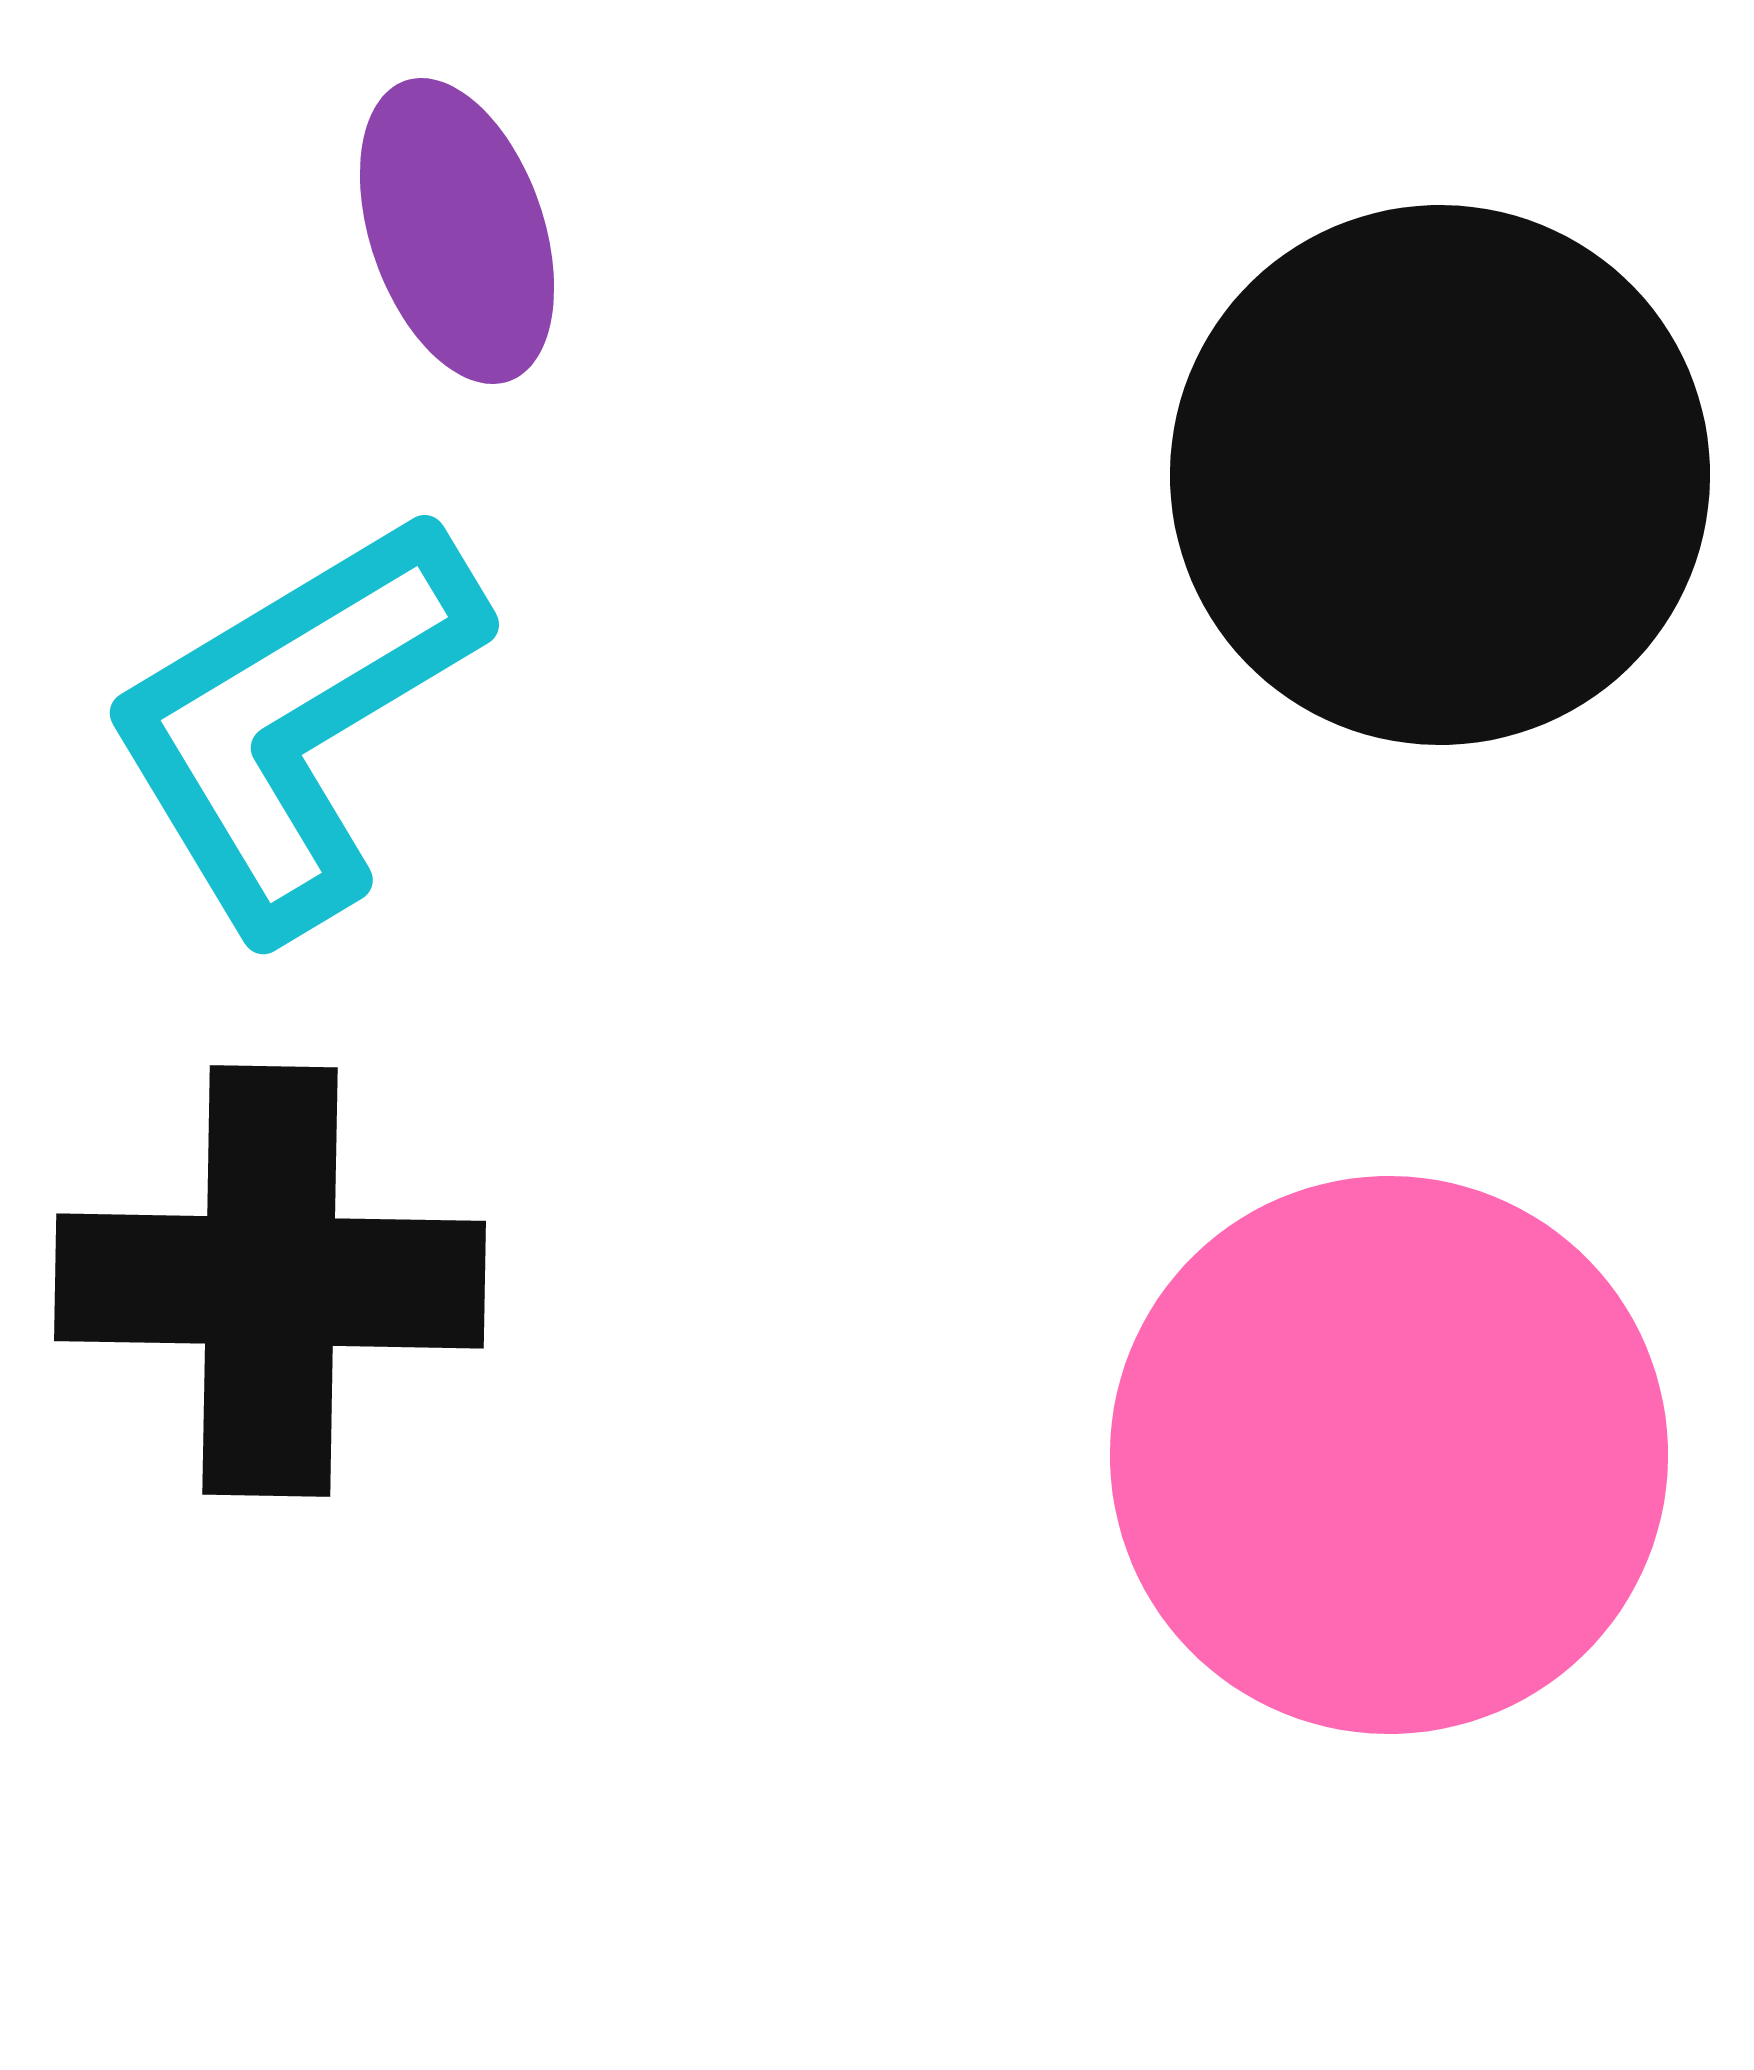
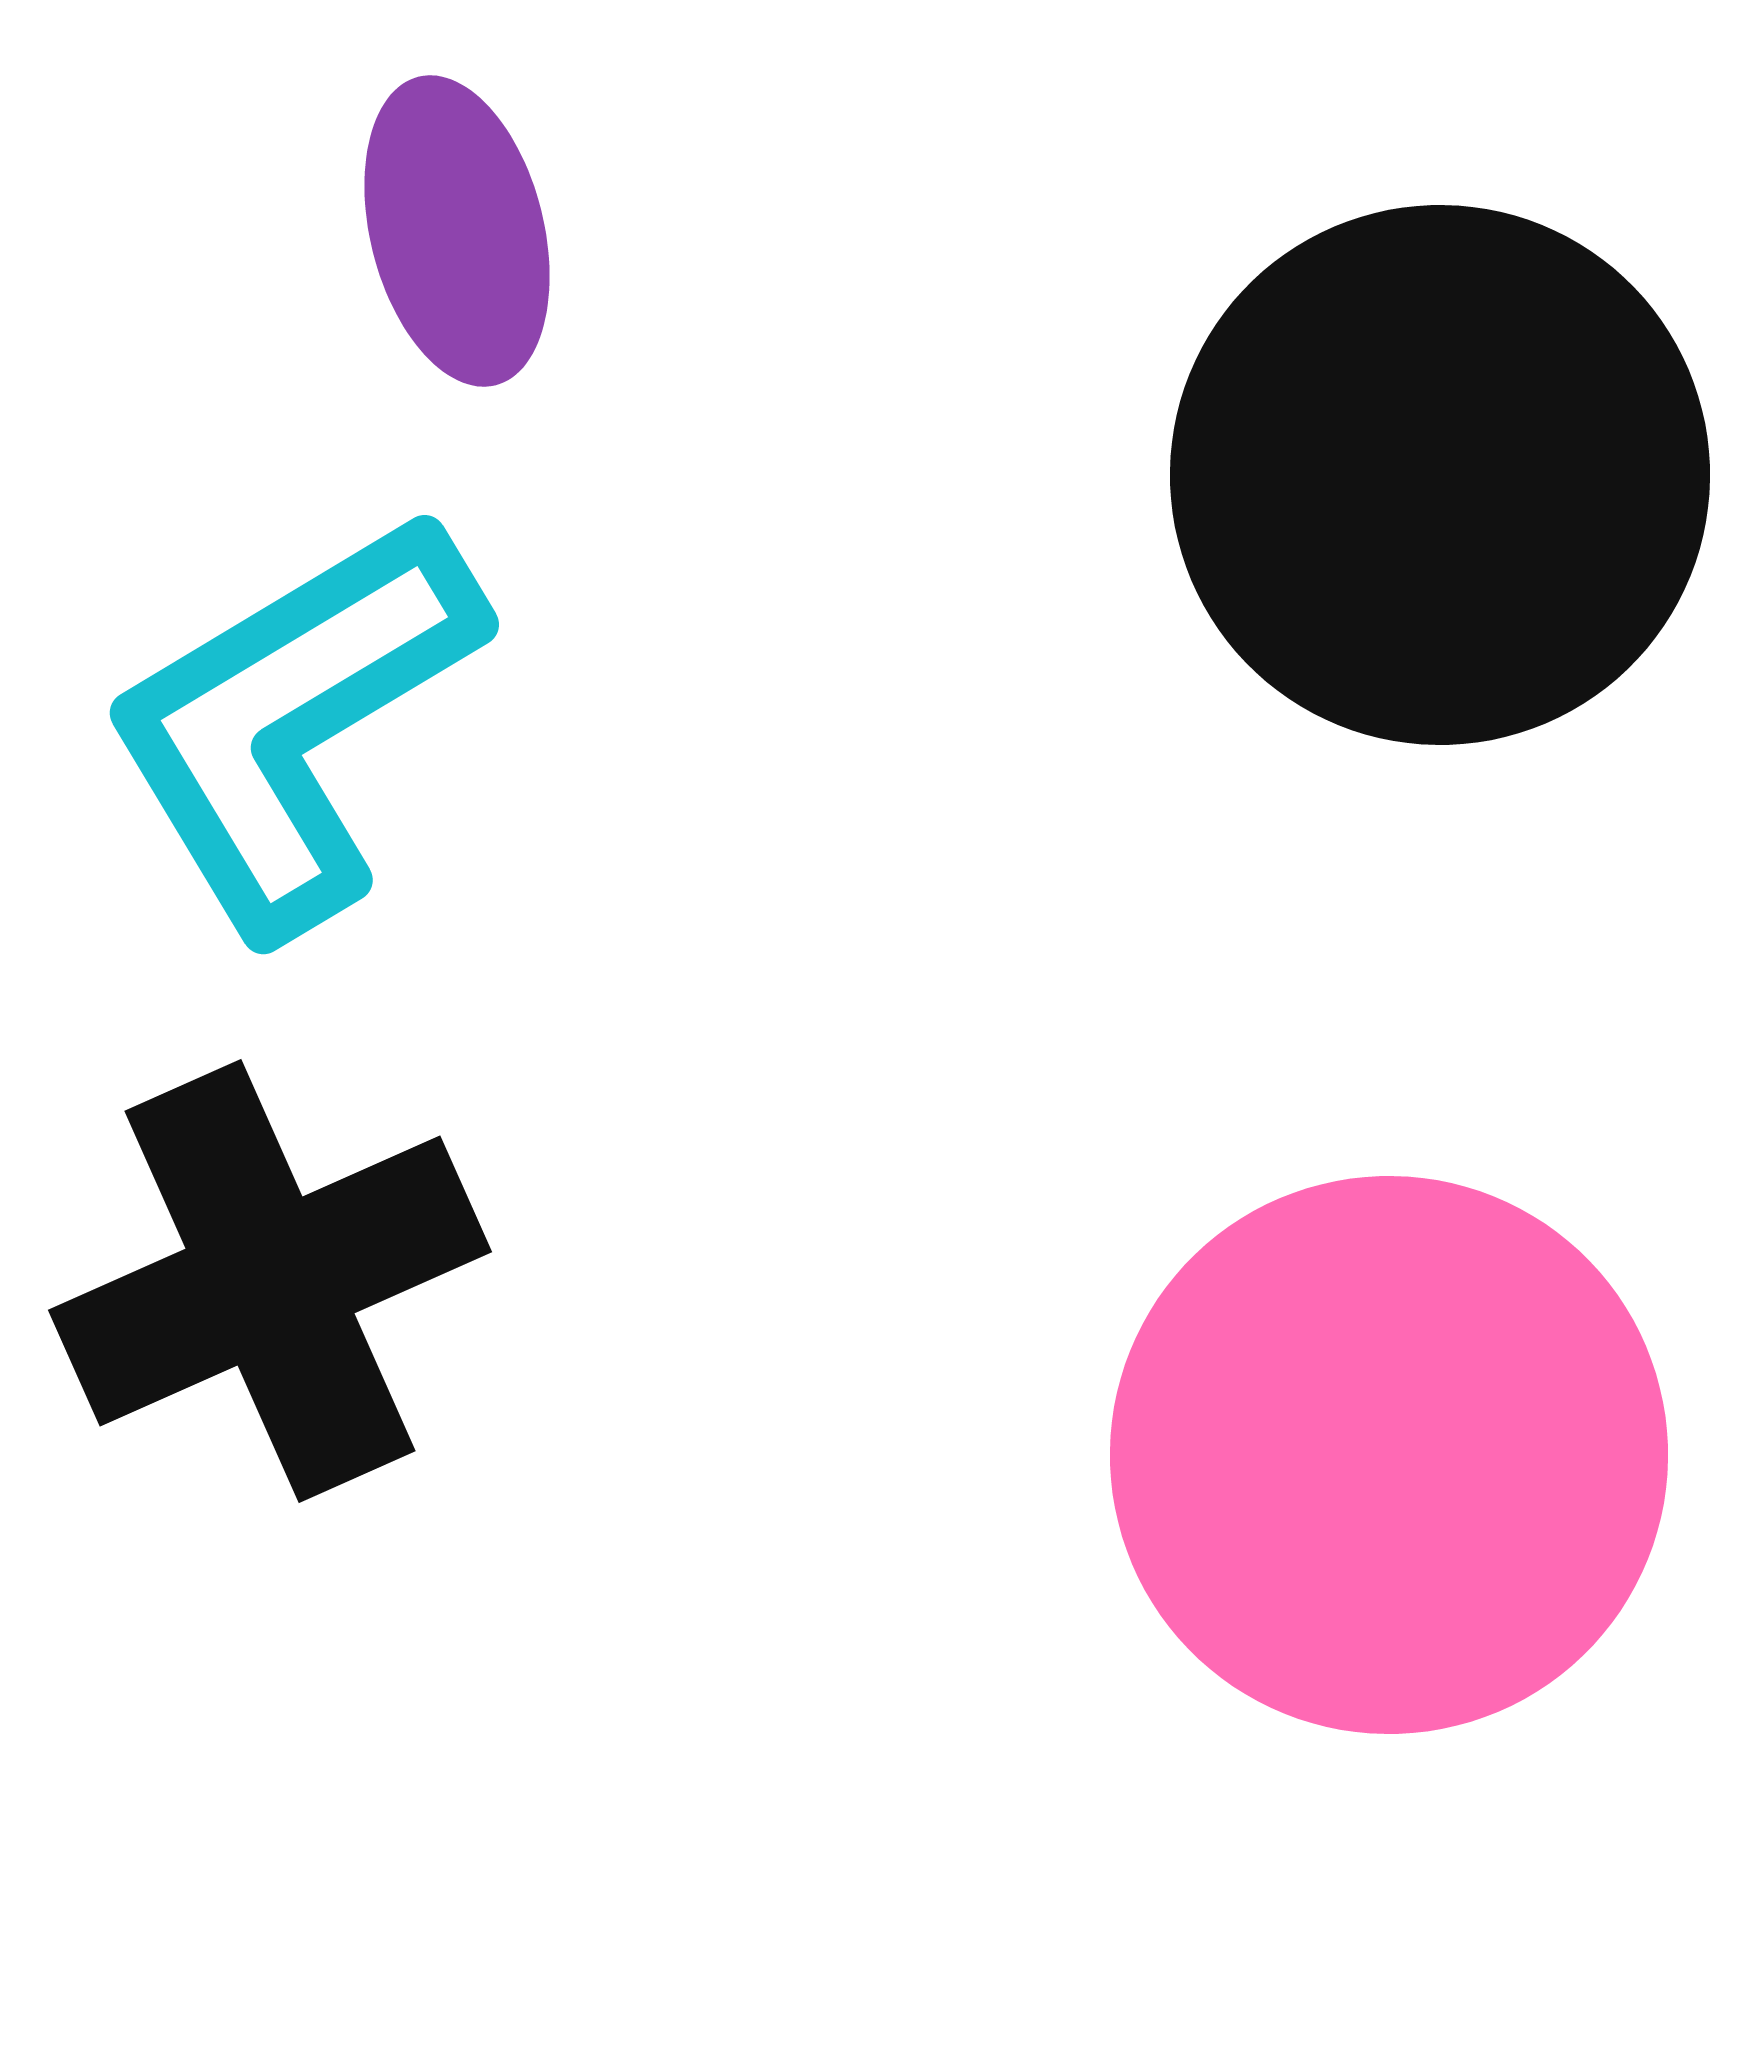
purple ellipse: rotated 5 degrees clockwise
black cross: rotated 25 degrees counterclockwise
